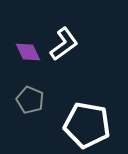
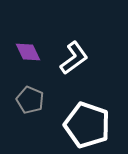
white L-shape: moved 10 px right, 14 px down
white pentagon: rotated 9 degrees clockwise
